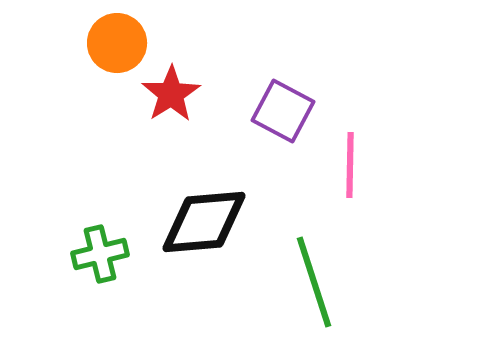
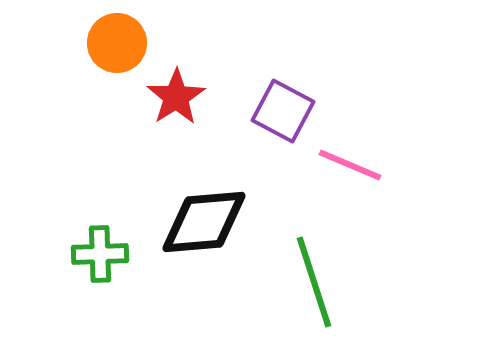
red star: moved 5 px right, 3 px down
pink line: rotated 68 degrees counterclockwise
green cross: rotated 12 degrees clockwise
